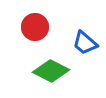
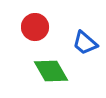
green diamond: rotated 33 degrees clockwise
